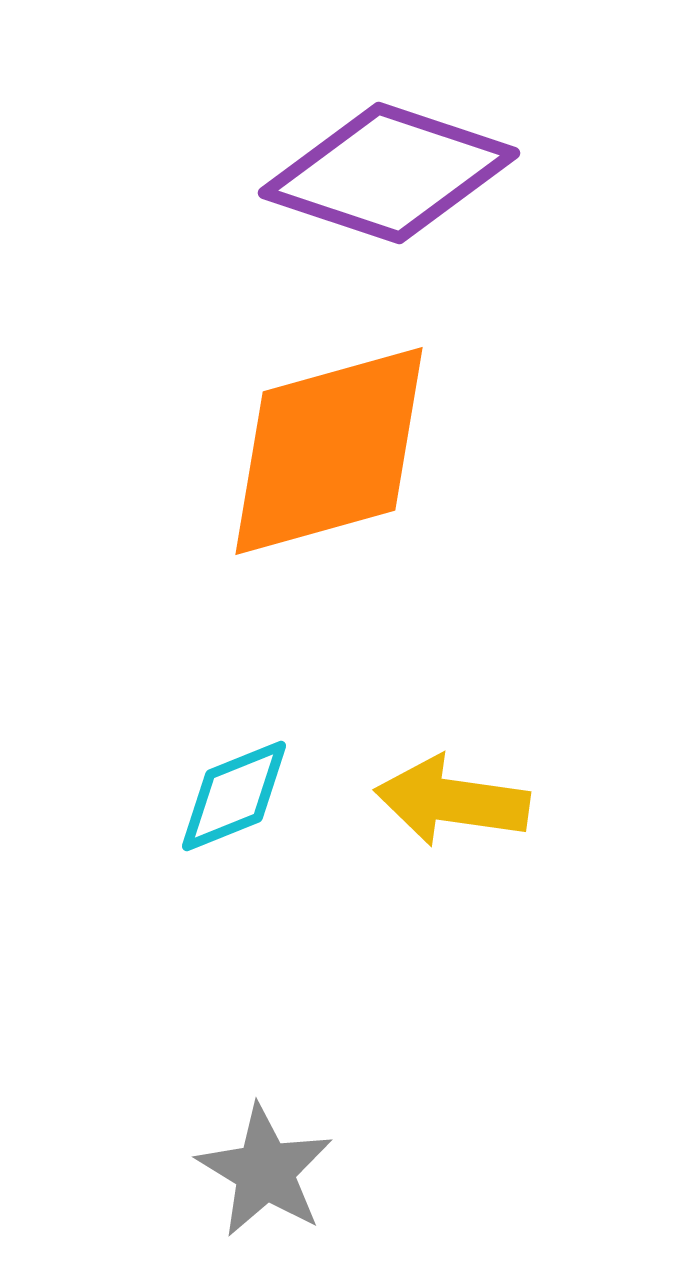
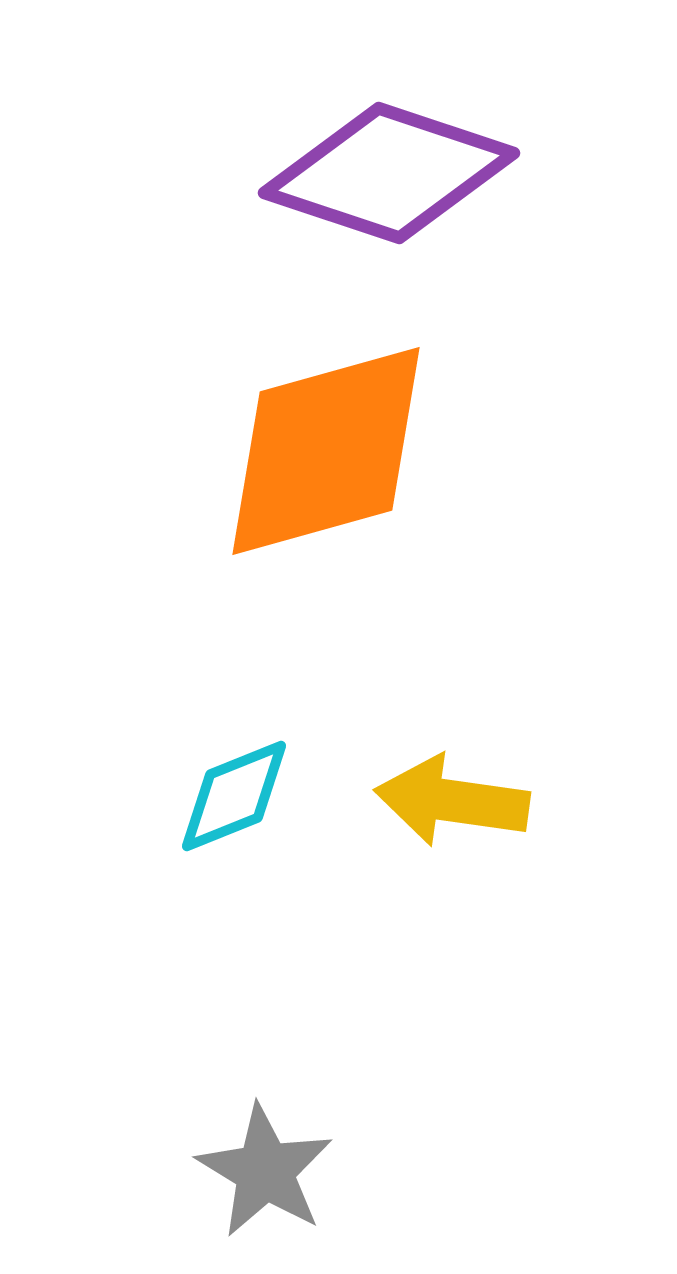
orange diamond: moved 3 px left
